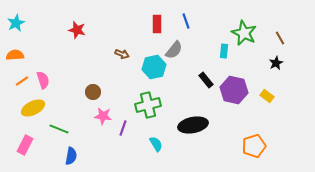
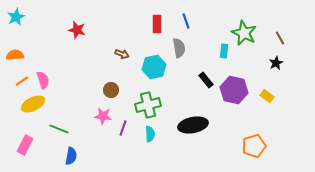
cyan star: moved 6 px up
gray semicircle: moved 5 px right, 2 px up; rotated 48 degrees counterclockwise
brown circle: moved 18 px right, 2 px up
yellow ellipse: moved 4 px up
cyan semicircle: moved 6 px left, 10 px up; rotated 28 degrees clockwise
